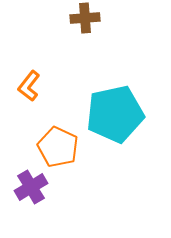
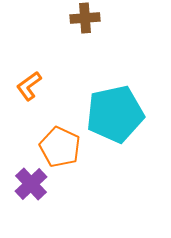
orange L-shape: rotated 16 degrees clockwise
orange pentagon: moved 2 px right
purple cross: moved 3 px up; rotated 12 degrees counterclockwise
